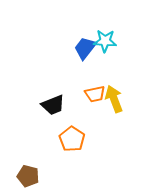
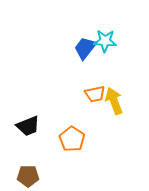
yellow arrow: moved 2 px down
black trapezoid: moved 25 px left, 21 px down
brown pentagon: rotated 15 degrees counterclockwise
